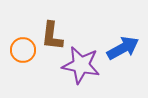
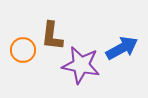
blue arrow: moved 1 px left
